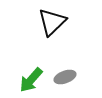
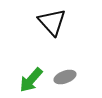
black triangle: rotated 28 degrees counterclockwise
